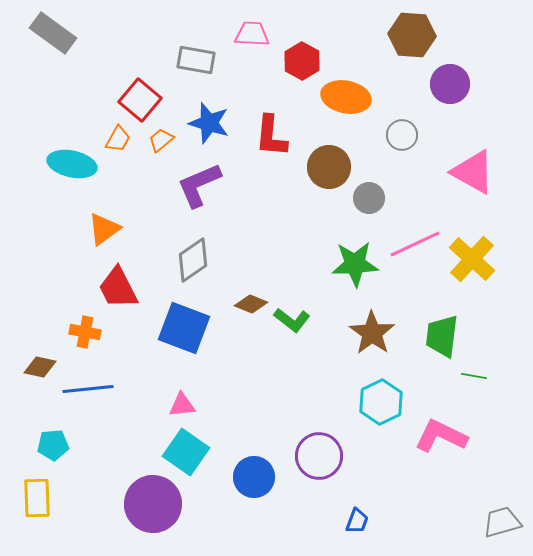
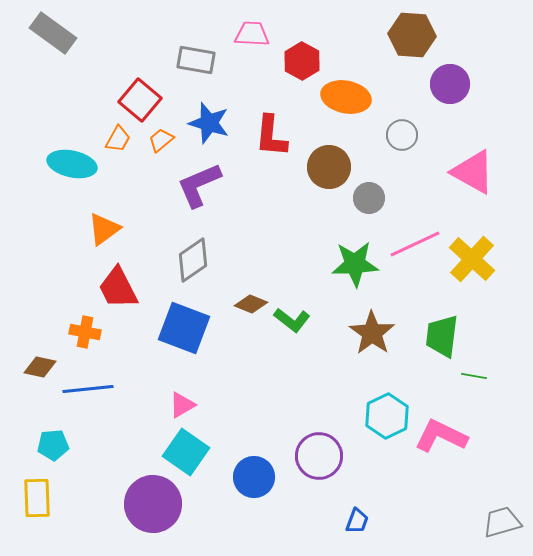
cyan hexagon at (381, 402): moved 6 px right, 14 px down
pink triangle at (182, 405): rotated 24 degrees counterclockwise
